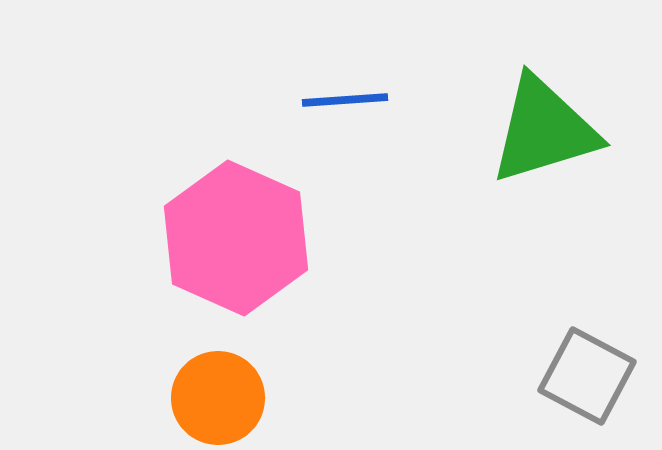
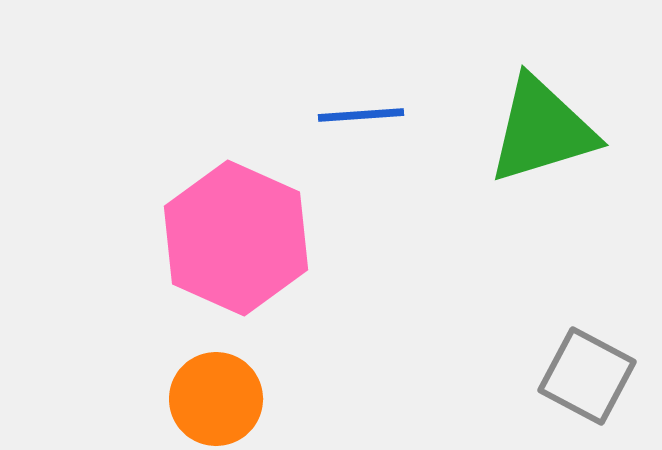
blue line: moved 16 px right, 15 px down
green triangle: moved 2 px left
orange circle: moved 2 px left, 1 px down
